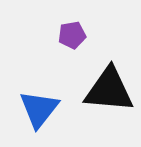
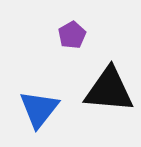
purple pentagon: rotated 20 degrees counterclockwise
